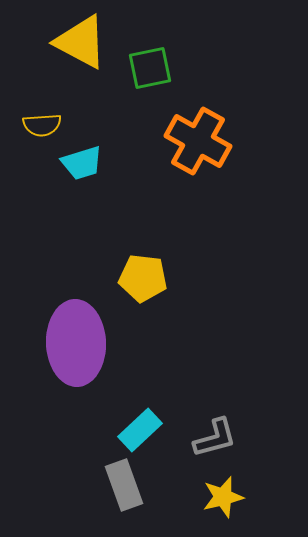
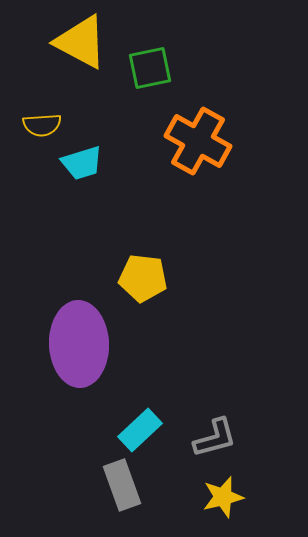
purple ellipse: moved 3 px right, 1 px down
gray rectangle: moved 2 px left
